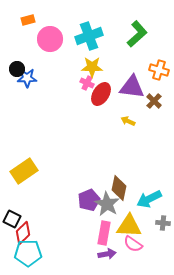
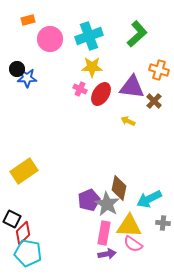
pink cross: moved 7 px left, 6 px down
cyan pentagon: rotated 12 degrees clockwise
